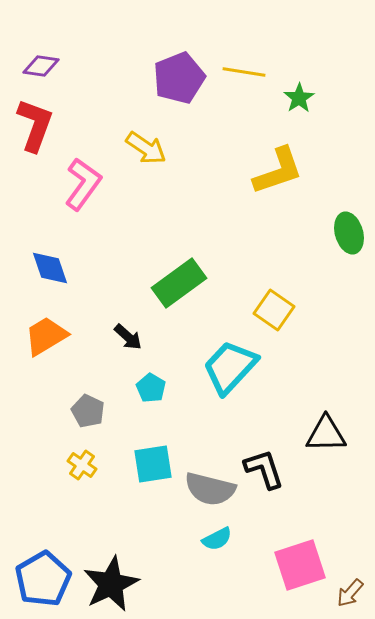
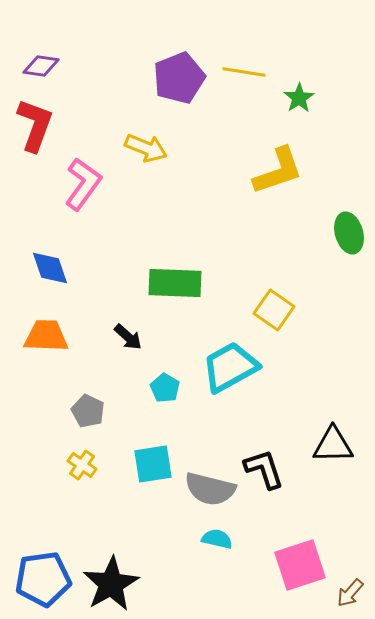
yellow arrow: rotated 12 degrees counterclockwise
green rectangle: moved 4 px left; rotated 38 degrees clockwise
orange trapezoid: rotated 33 degrees clockwise
cyan trapezoid: rotated 18 degrees clockwise
cyan pentagon: moved 14 px right
black triangle: moved 7 px right, 11 px down
cyan semicircle: rotated 140 degrees counterclockwise
blue pentagon: rotated 22 degrees clockwise
black star: rotated 4 degrees counterclockwise
